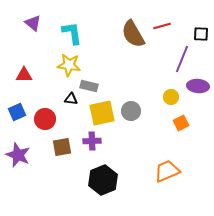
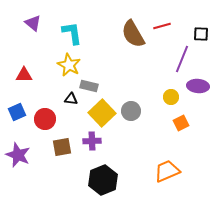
yellow star: rotated 20 degrees clockwise
yellow square: rotated 32 degrees counterclockwise
